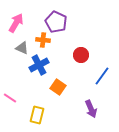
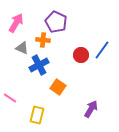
blue line: moved 26 px up
purple arrow: rotated 126 degrees counterclockwise
